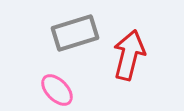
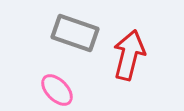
gray rectangle: rotated 36 degrees clockwise
